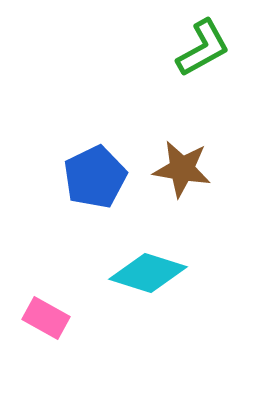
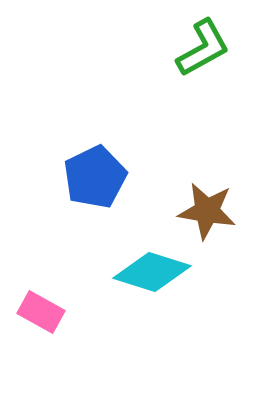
brown star: moved 25 px right, 42 px down
cyan diamond: moved 4 px right, 1 px up
pink rectangle: moved 5 px left, 6 px up
